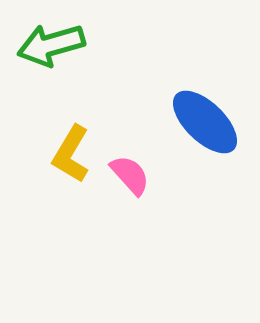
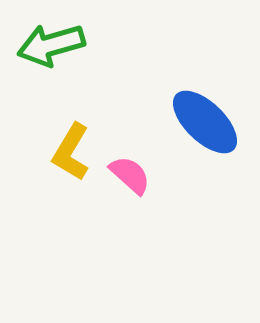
yellow L-shape: moved 2 px up
pink semicircle: rotated 6 degrees counterclockwise
